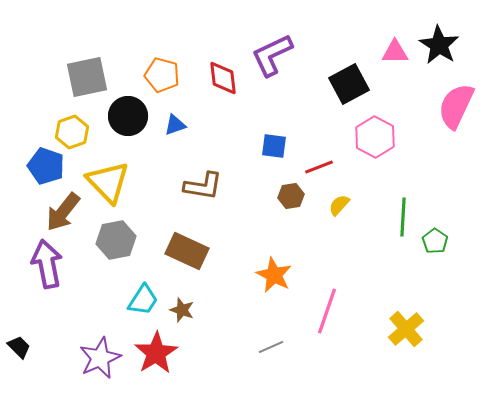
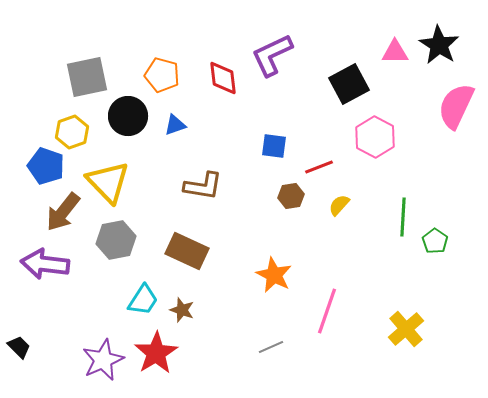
purple arrow: moved 2 px left; rotated 72 degrees counterclockwise
purple star: moved 3 px right, 2 px down
